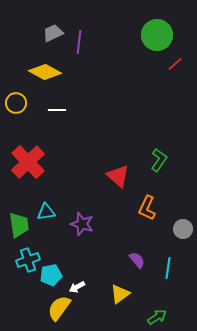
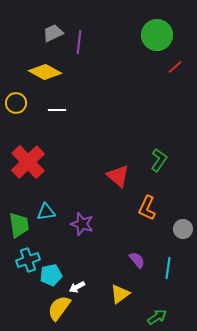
red line: moved 3 px down
